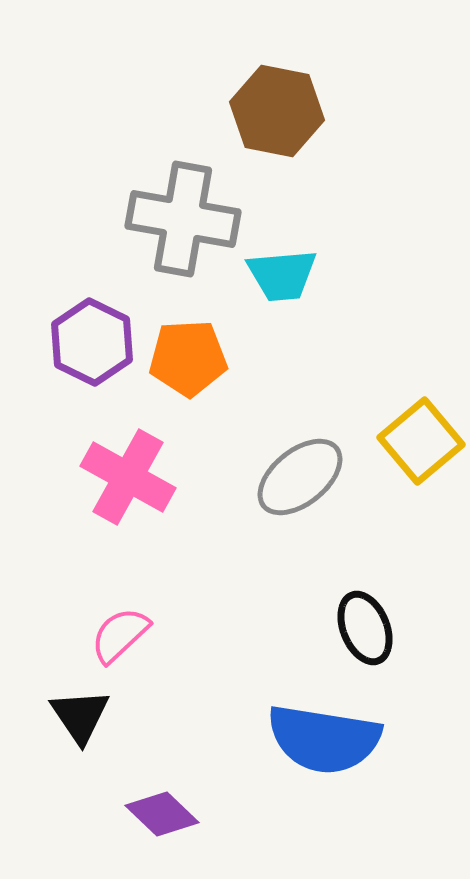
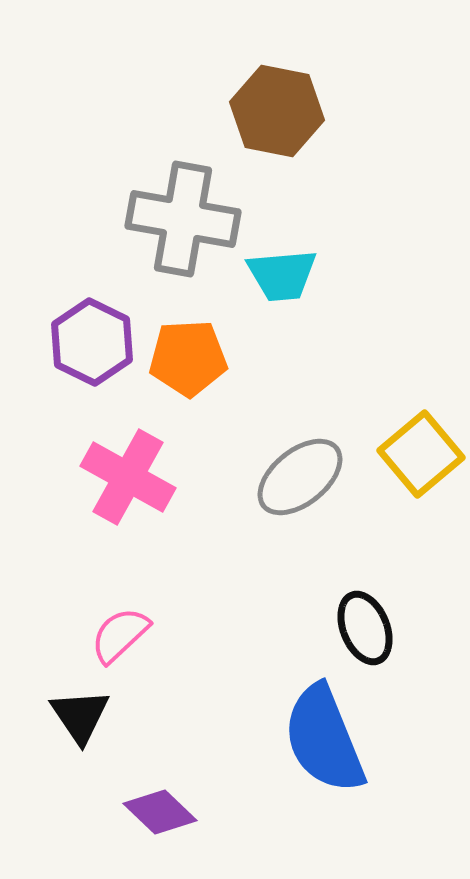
yellow square: moved 13 px down
blue semicircle: rotated 59 degrees clockwise
purple diamond: moved 2 px left, 2 px up
